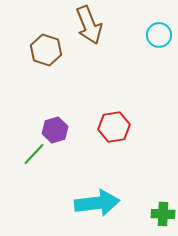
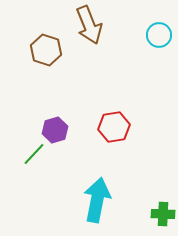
cyan arrow: moved 3 px up; rotated 72 degrees counterclockwise
